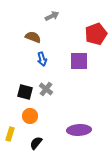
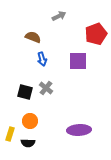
gray arrow: moved 7 px right
purple square: moved 1 px left
gray cross: moved 1 px up
orange circle: moved 5 px down
black semicircle: moved 8 px left; rotated 128 degrees counterclockwise
